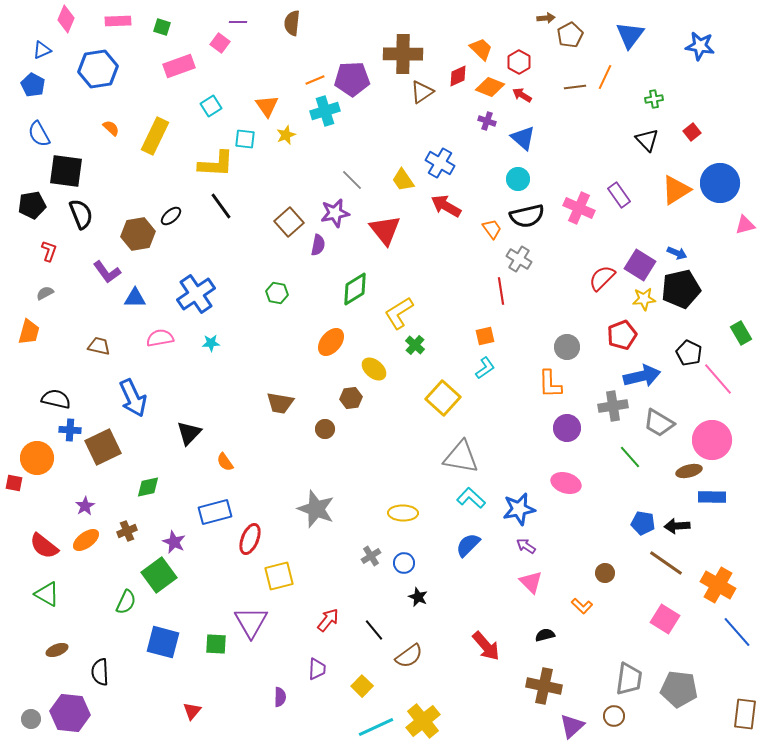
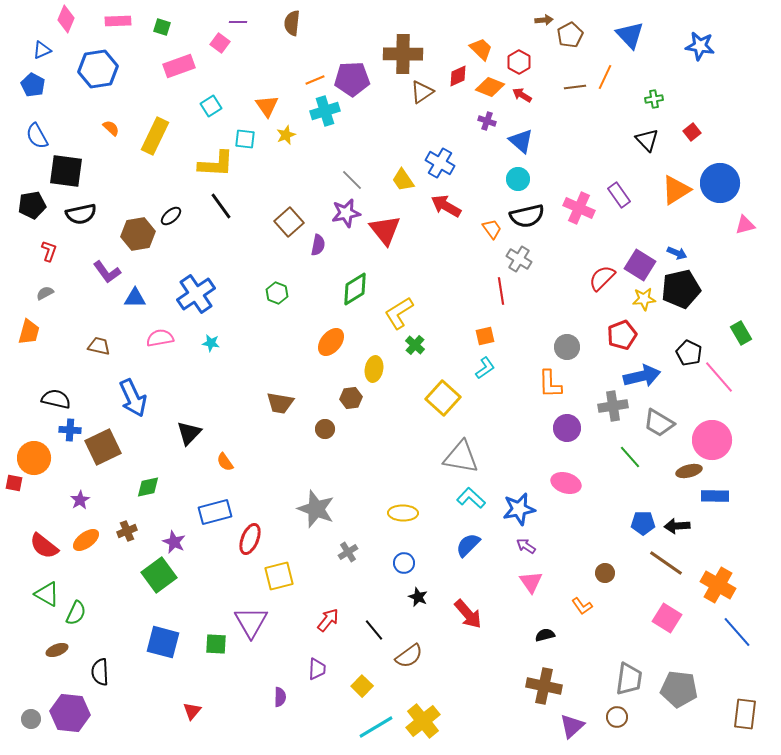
brown arrow at (546, 18): moved 2 px left, 2 px down
blue triangle at (630, 35): rotated 20 degrees counterclockwise
blue semicircle at (39, 134): moved 2 px left, 2 px down
blue triangle at (523, 138): moved 2 px left, 3 px down
purple star at (335, 213): moved 11 px right
black semicircle at (81, 214): rotated 100 degrees clockwise
green hexagon at (277, 293): rotated 10 degrees clockwise
cyan star at (211, 343): rotated 12 degrees clockwise
yellow ellipse at (374, 369): rotated 60 degrees clockwise
pink line at (718, 379): moved 1 px right, 2 px up
orange circle at (37, 458): moved 3 px left
blue rectangle at (712, 497): moved 3 px right, 1 px up
purple star at (85, 506): moved 5 px left, 6 px up
blue pentagon at (643, 523): rotated 10 degrees counterclockwise
gray cross at (371, 556): moved 23 px left, 4 px up
pink triangle at (531, 582): rotated 10 degrees clockwise
green semicircle at (126, 602): moved 50 px left, 11 px down
orange L-shape at (582, 606): rotated 10 degrees clockwise
pink square at (665, 619): moved 2 px right, 1 px up
red arrow at (486, 646): moved 18 px left, 32 px up
brown circle at (614, 716): moved 3 px right, 1 px down
cyan line at (376, 727): rotated 6 degrees counterclockwise
